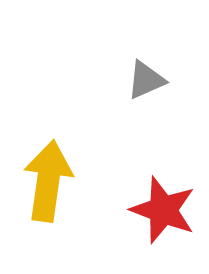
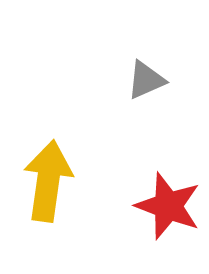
red star: moved 5 px right, 4 px up
